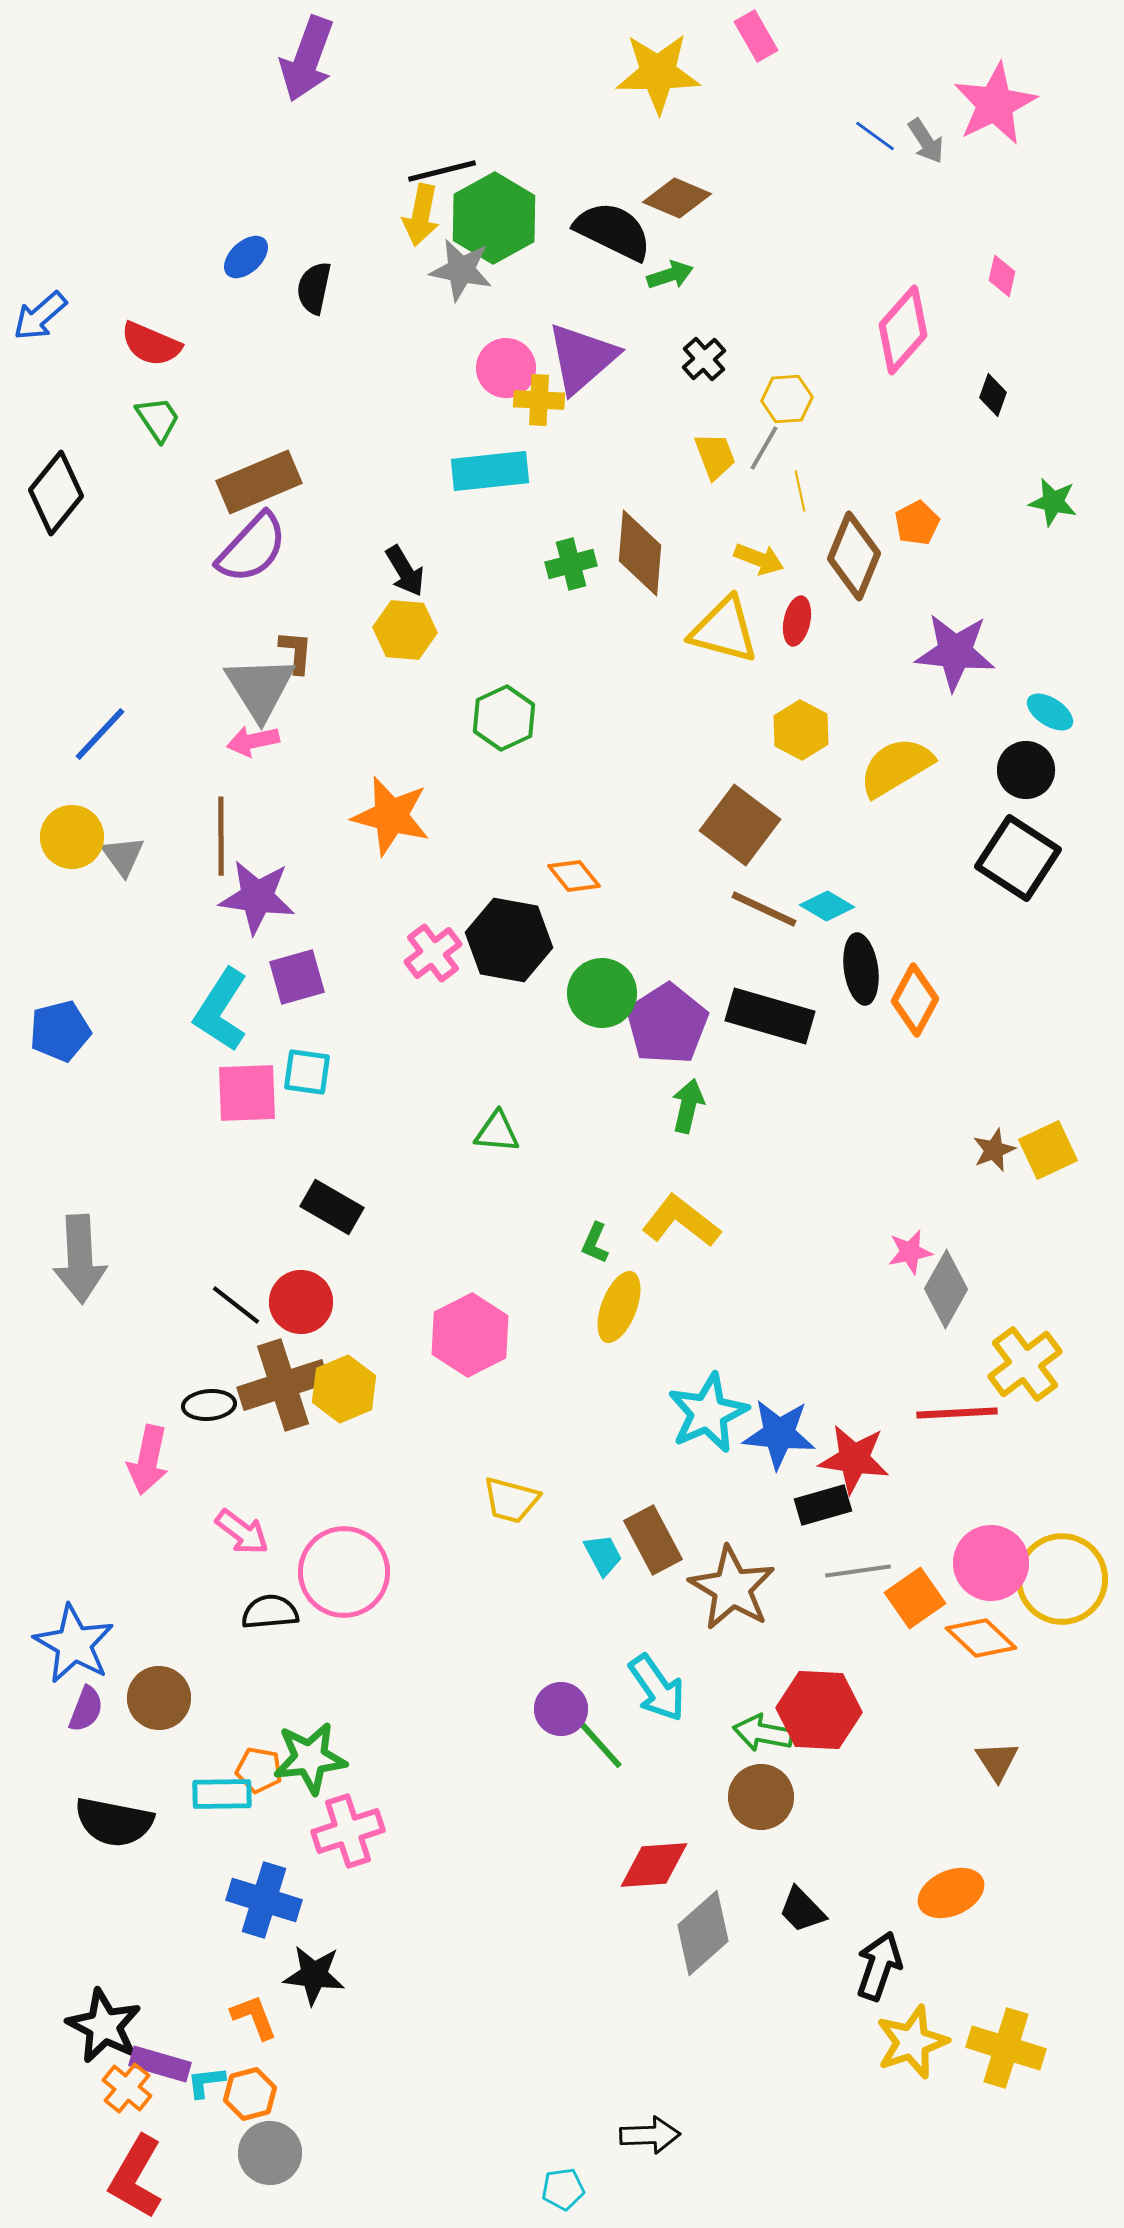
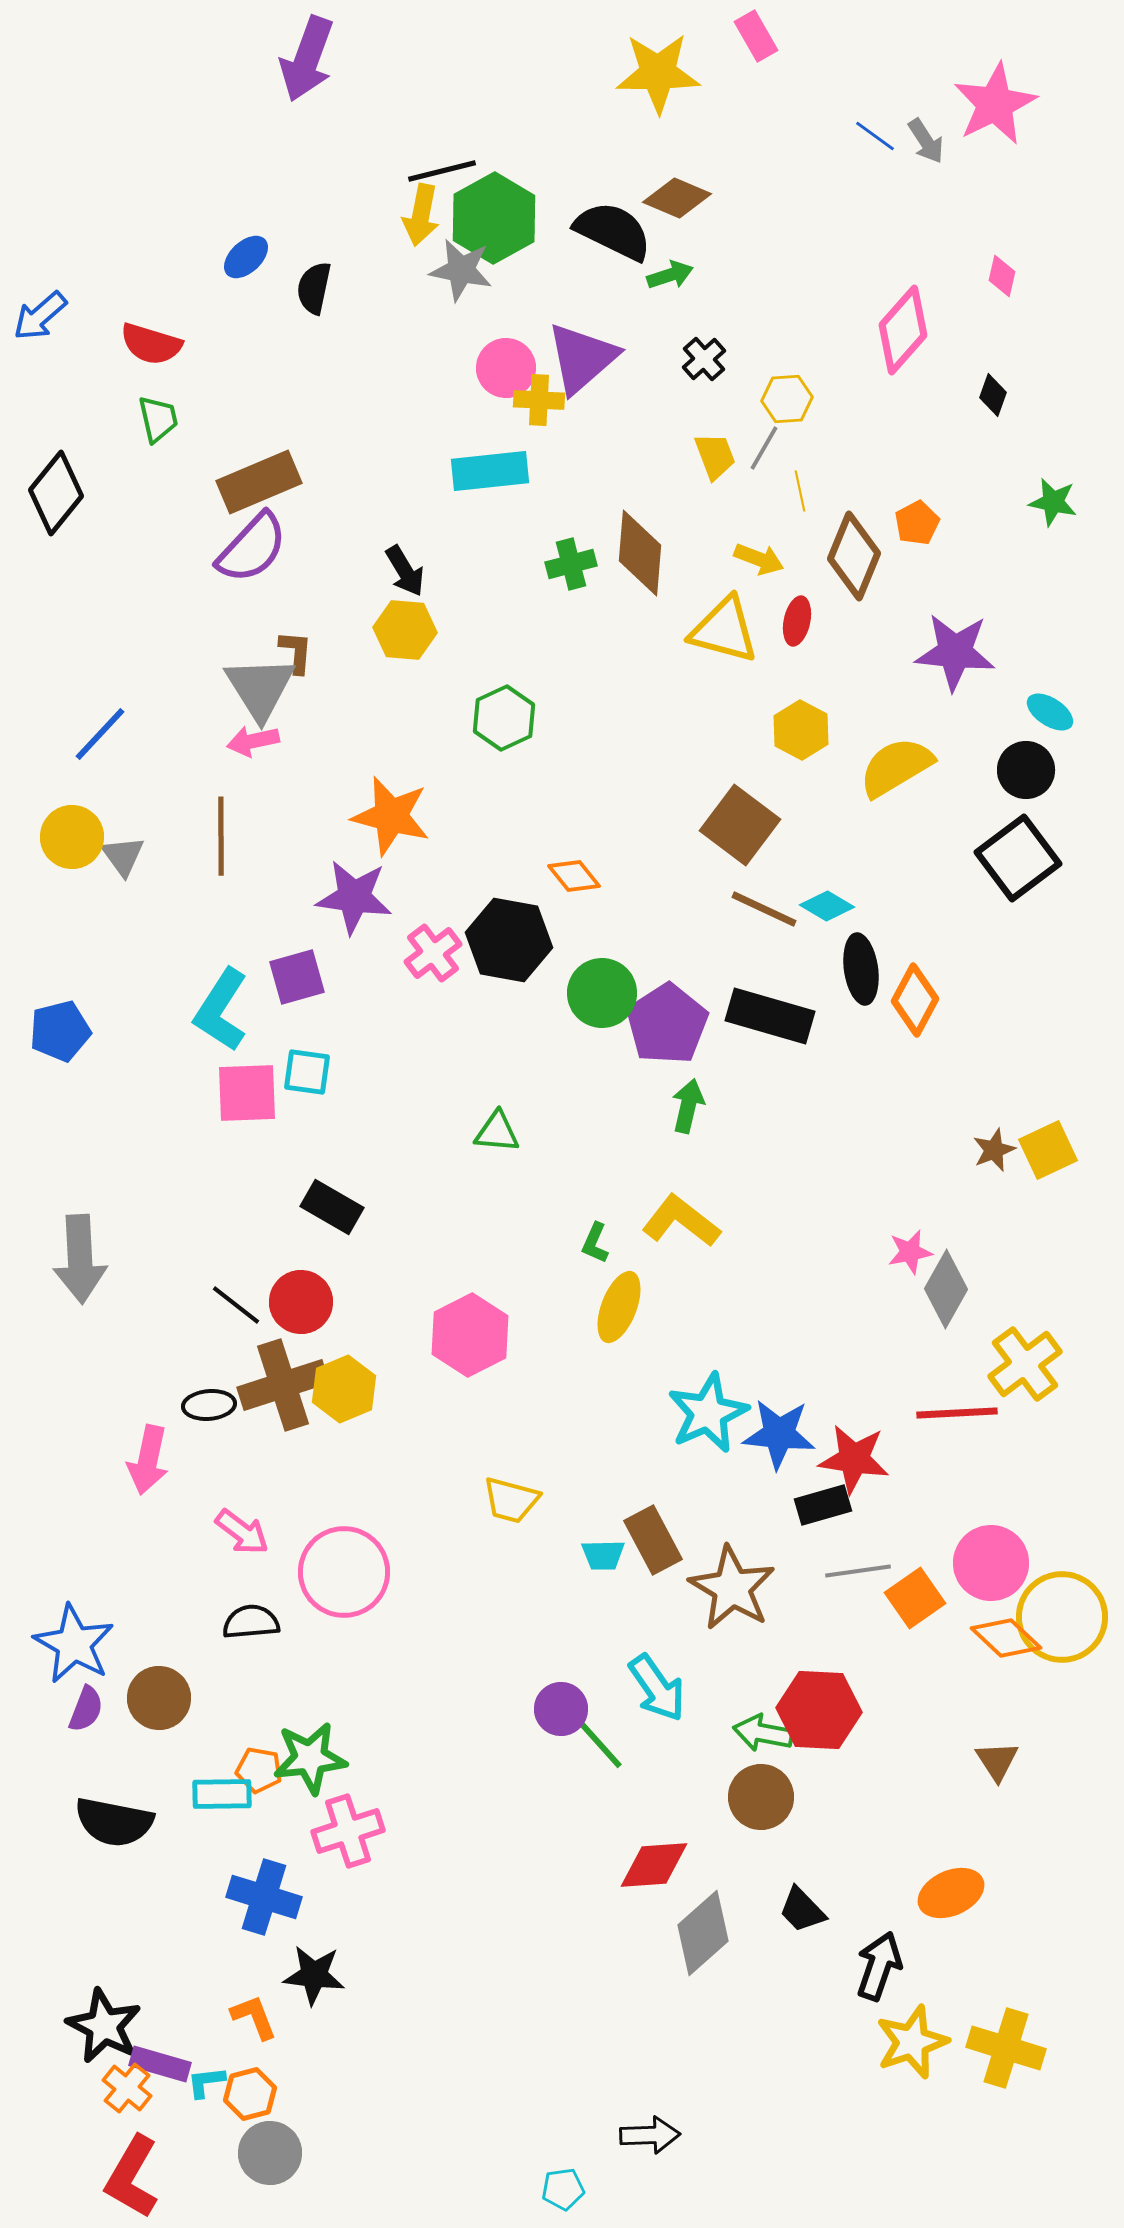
red semicircle at (151, 344): rotated 6 degrees counterclockwise
green trapezoid at (158, 419): rotated 21 degrees clockwise
black square at (1018, 858): rotated 20 degrees clockwise
purple star at (257, 897): moved 97 px right
cyan trapezoid at (603, 1555): rotated 117 degrees clockwise
yellow circle at (1062, 1579): moved 38 px down
black semicircle at (270, 1612): moved 19 px left, 10 px down
orange diamond at (981, 1638): moved 25 px right
blue cross at (264, 1900): moved 3 px up
red L-shape at (136, 2177): moved 4 px left
